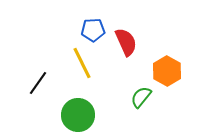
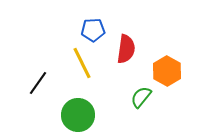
red semicircle: moved 7 px down; rotated 32 degrees clockwise
